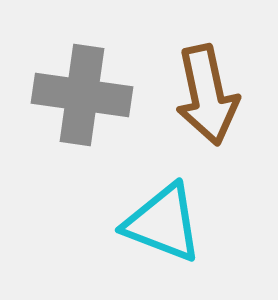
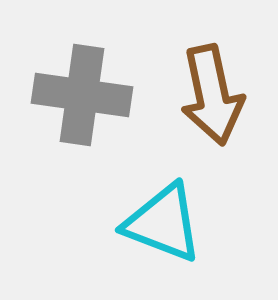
brown arrow: moved 5 px right
